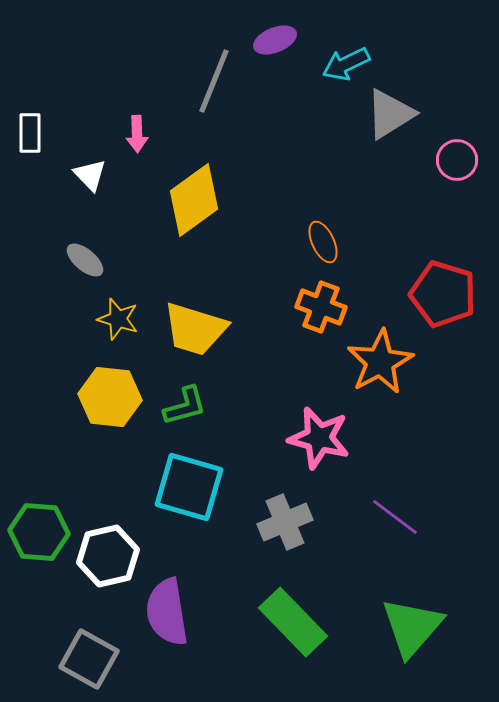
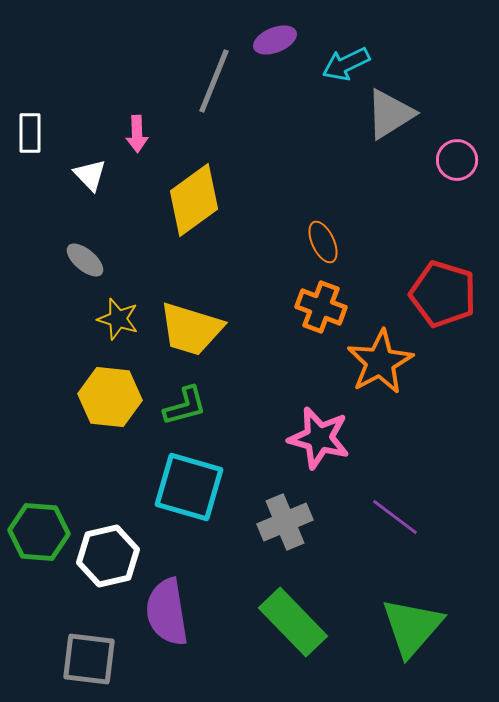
yellow trapezoid: moved 4 px left
gray square: rotated 22 degrees counterclockwise
